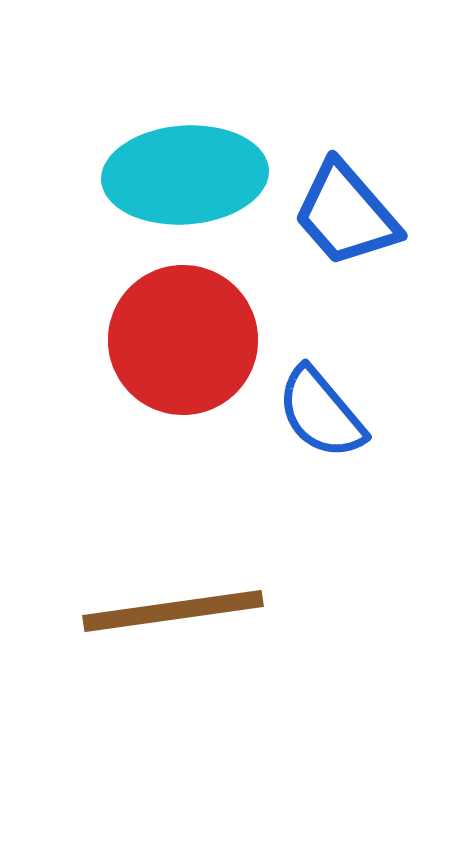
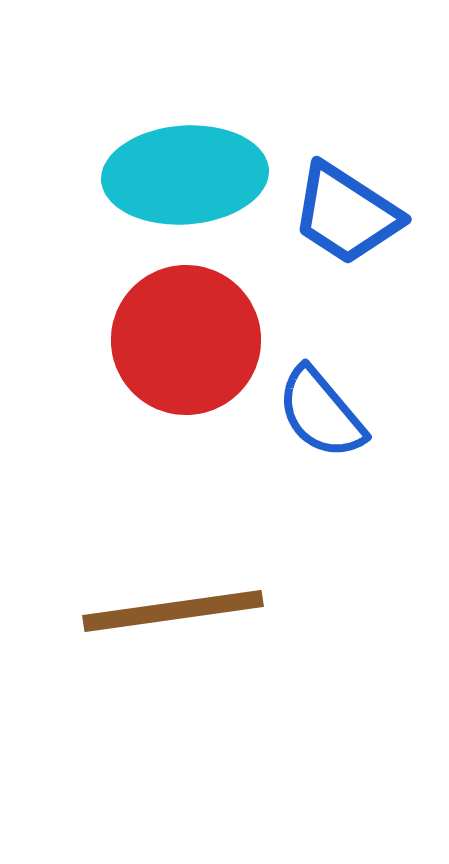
blue trapezoid: rotated 16 degrees counterclockwise
red circle: moved 3 px right
